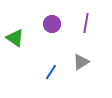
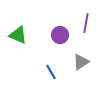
purple circle: moved 8 px right, 11 px down
green triangle: moved 3 px right, 3 px up; rotated 12 degrees counterclockwise
blue line: rotated 63 degrees counterclockwise
